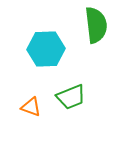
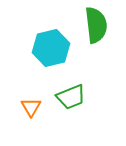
cyan hexagon: moved 5 px right, 1 px up; rotated 12 degrees counterclockwise
orange triangle: rotated 40 degrees clockwise
